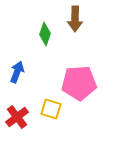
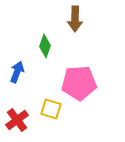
green diamond: moved 12 px down
red cross: moved 3 px down
